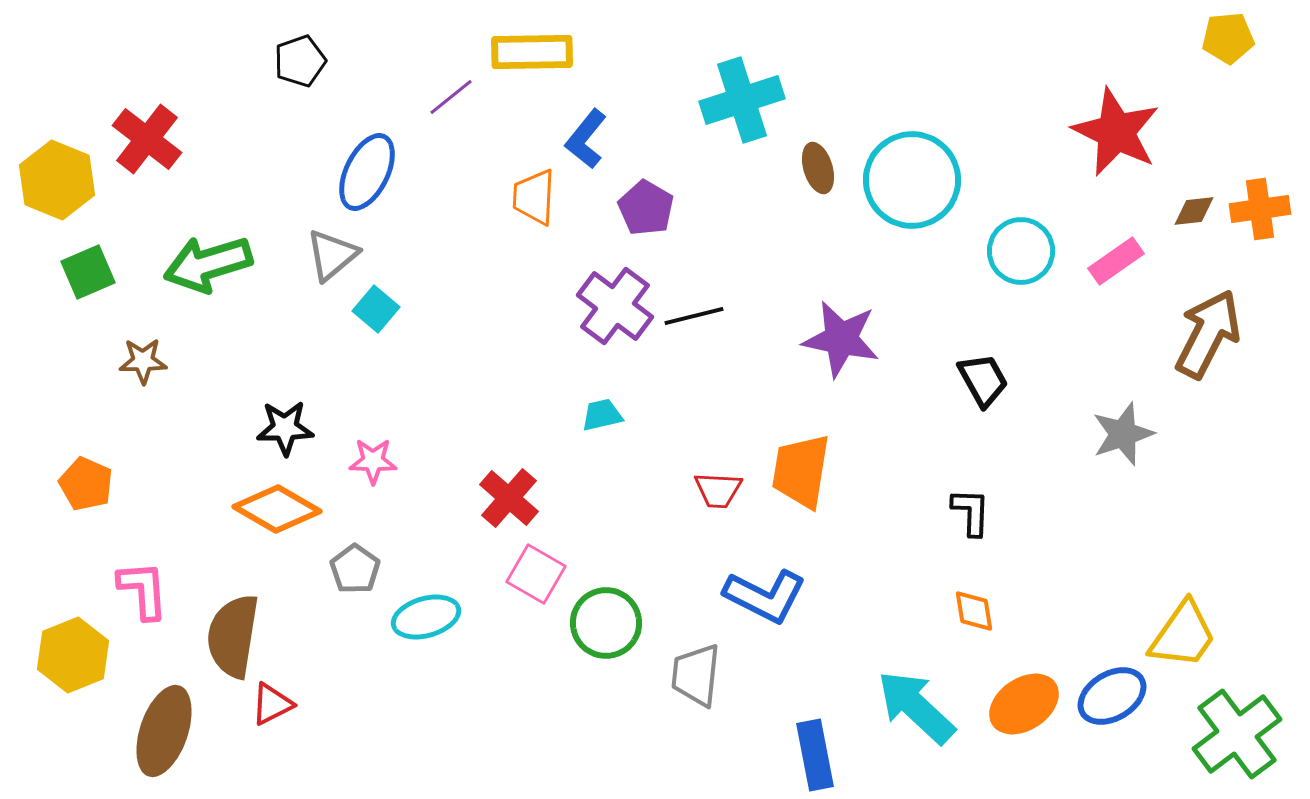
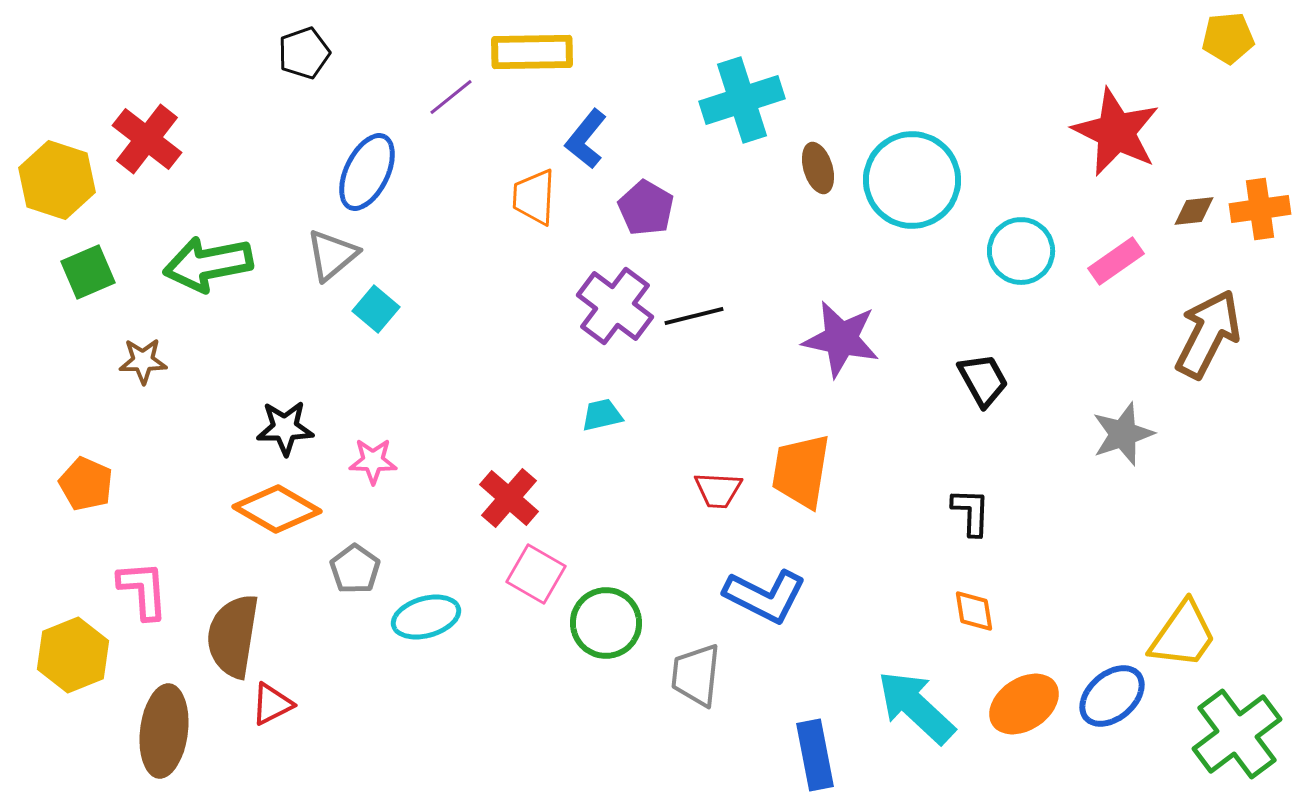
black pentagon at (300, 61): moved 4 px right, 8 px up
yellow hexagon at (57, 180): rotated 4 degrees counterclockwise
green arrow at (208, 264): rotated 6 degrees clockwise
blue ellipse at (1112, 696): rotated 10 degrees counterclockwise
brown ellipse at (164, 731): rotated 12 degrees counterclockwise
